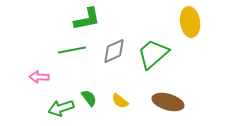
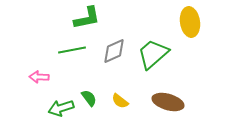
green L-shape: moved 1 px up
